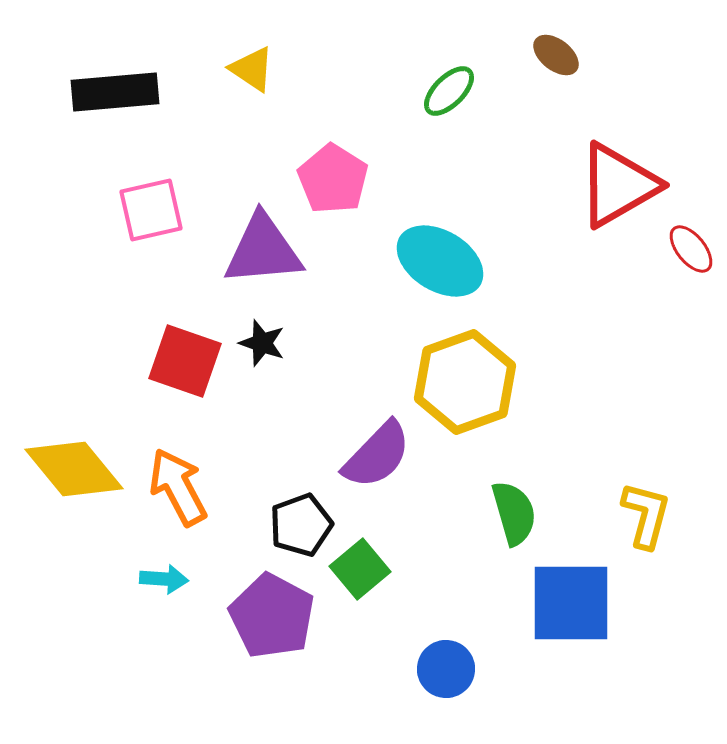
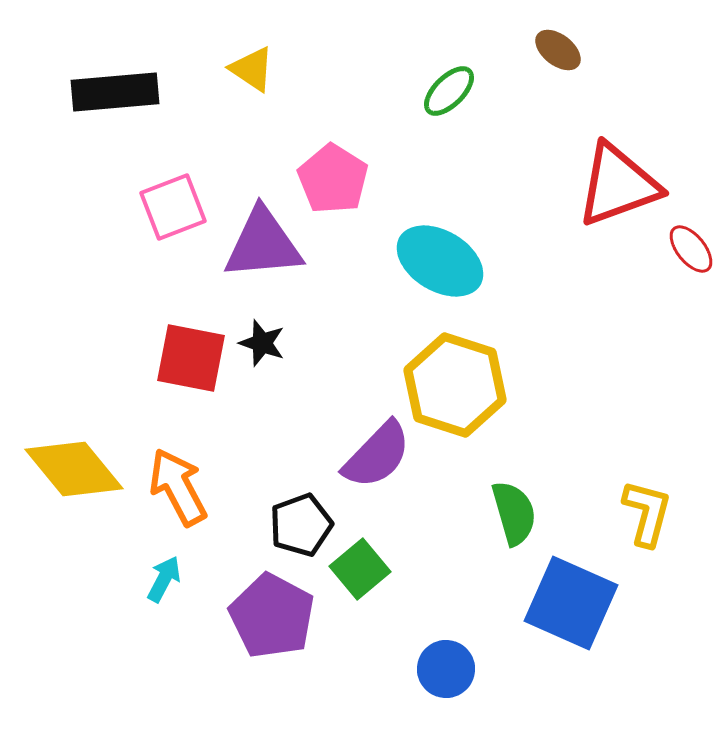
brown ellipse: moved 2 px right, 5 px up
red triangle: rotated 10 degrees clockwise
pink square: moved 22 px right, 3 px up; rotated 8 degrees counterclockwise
purple triangle: moved 6 px up
red square: moved 6 px right, 3 px up; rotated 8 degrees counterclockwise
yellow hexagon: moved 10 px left, 3 px down; rotated 22 degrees counterclockwise
yellow L-shape: moved 1 px right, 2 px up
cyan arrow: rotated 66 degrees counterclockwise
blue square: rotated 24 degrees clockwise
